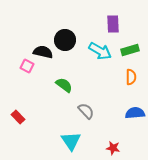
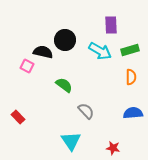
purple rectangle: moved 2 px left, 1 px down
blue semicircle: moved 2 px left
